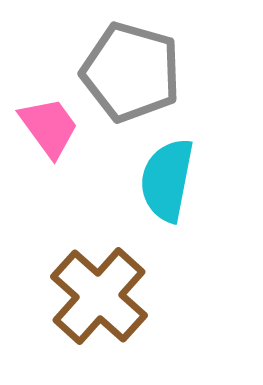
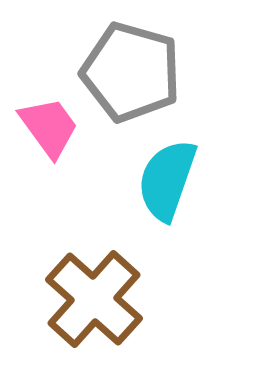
cyan semicircle: rotated 8 degrees clockwise
brown cross: moved 5 px left, 3 px down
